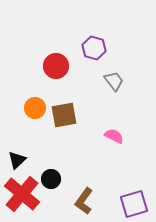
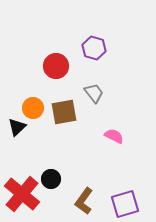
gray trapezoid: moved 20 px left, 12 px down
orange circle: moved 2 px left
brown square: moved 3 px up
black triangle: moved 33 px up
purple square: moved 9 px left
